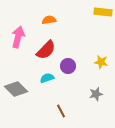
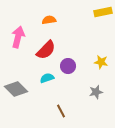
yellow rectangle: rotated 18 degrees counterclockwise
gray star: moved 2 px up
